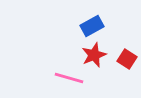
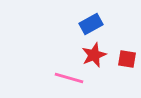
blue rectangle: moved 1 px left, 2 px up
red square: rotated 24 degrees counterclockwise
